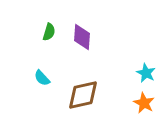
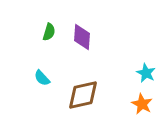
orange star: moved 2 px left, 1 px down
